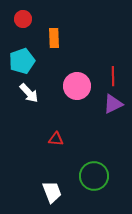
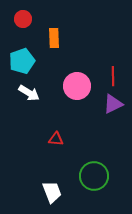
white arrow: rotated 15 degrees counterclockwise
